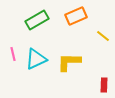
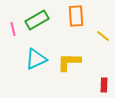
orange rectangle: rotated 70 degrees counterclockwise
pink line: moved 25 px up
